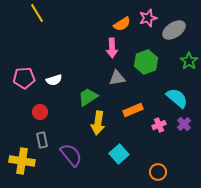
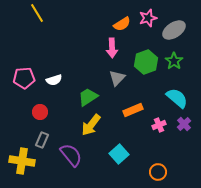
green star: moved 15 px left
gray triangle: rotated 36 degrees counterclockwise
yellow arrow: moved 7 px left, 2 px down; rotated 30 degrees clockwise
gray rectangle: rotated 35 degrees clockwise
